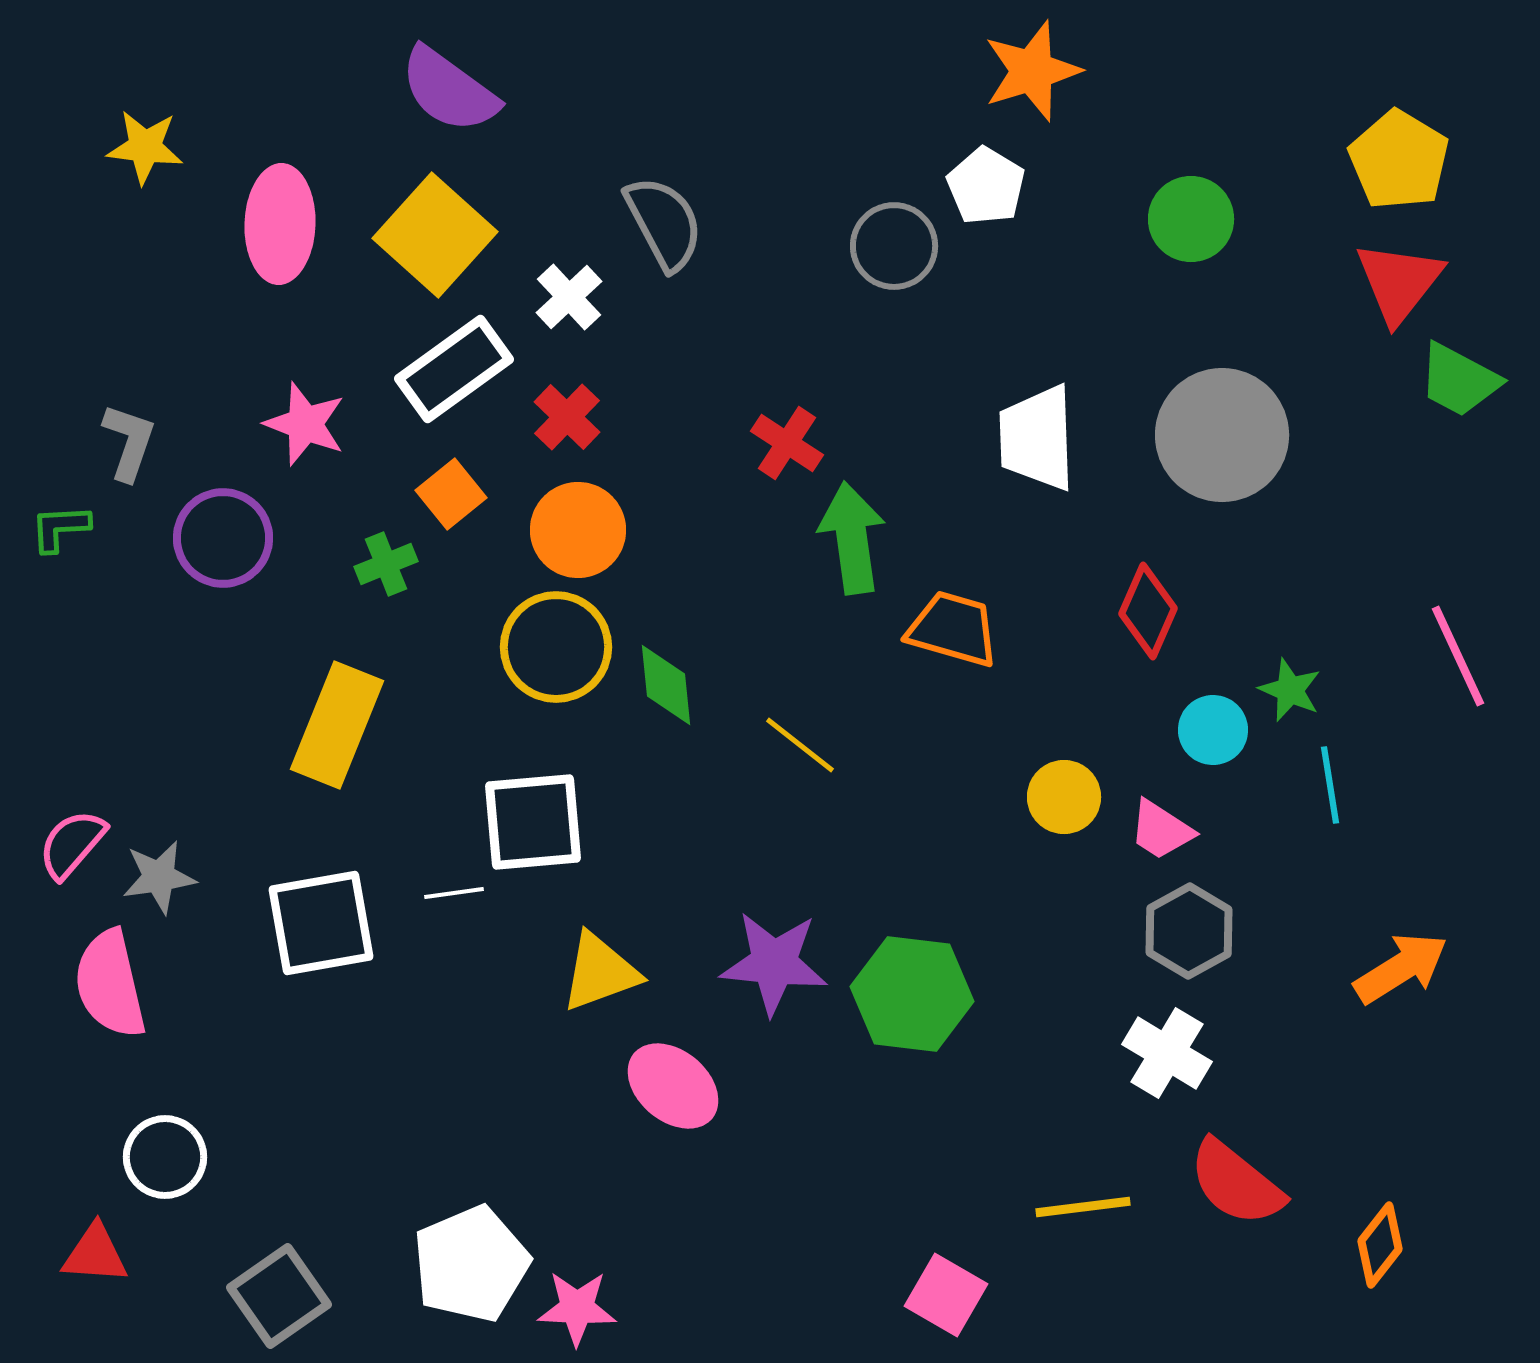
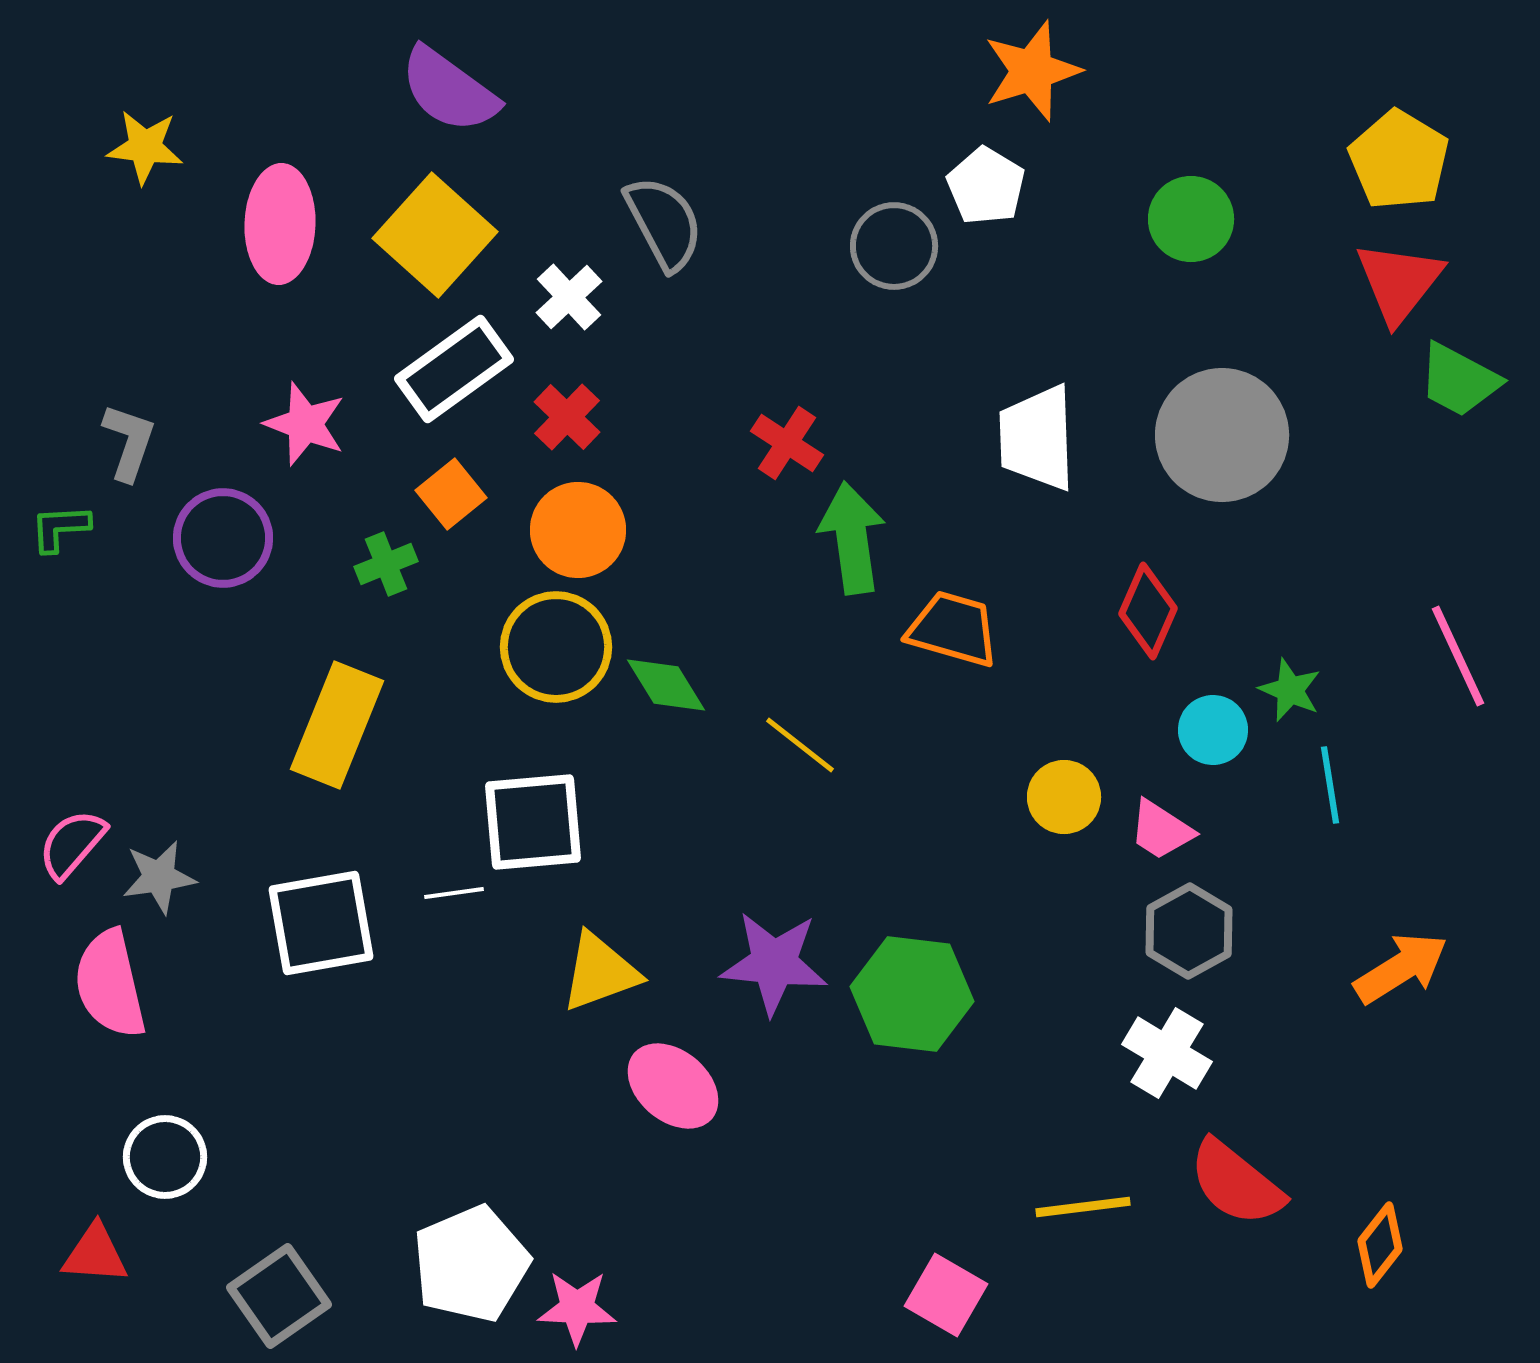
green diamond at (666, 685): rotated 26 degrees counterclockwise
